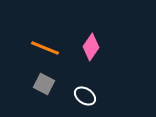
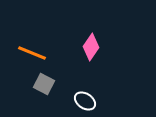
orange line: moved 13 px left, 5 px down
white ellipse: moved 5 px down
